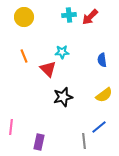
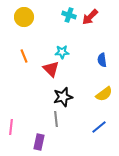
cyan cross: rotated 24 degrees clockwise
red triangle: moved 3 px right
yellow semicircle: moved 1 px up
gray line: moved 28 px left, 22 px up
